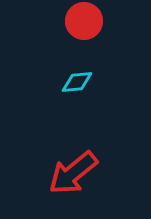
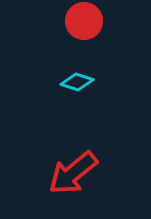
cyan diamond: rotated 24 degrees clockwise
